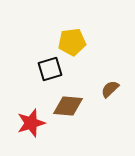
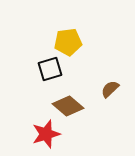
yellow pentagon: moved 4 px left
brown diamond: rotated 36 degrees clockwise
red star: moved 15 px right, 11 px down
